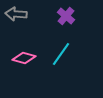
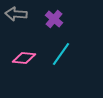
purple cross: moved 12 px left, 3 px down
pink diamond: rotated 10 degrees counterclockwise
